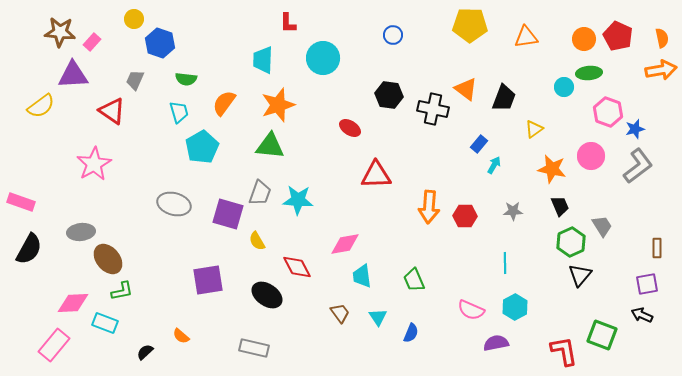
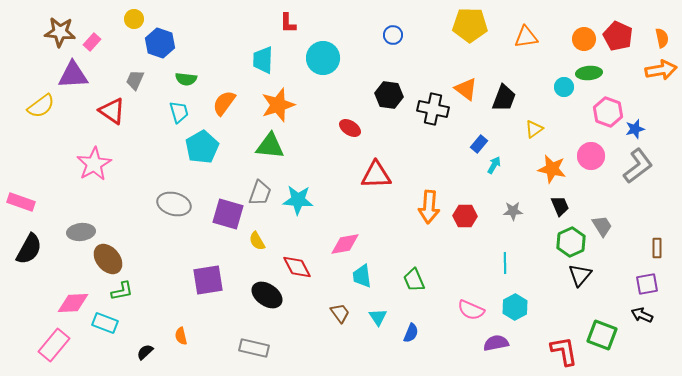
orange semicircle at (181, 336): rotated 36 degrees clockwise
